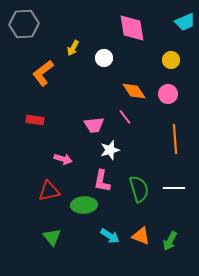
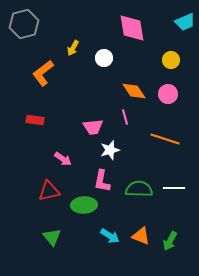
gray hexagon: rotated 12 degrees counterclockwise
pink line: rotated 21 degrees clockwise
pink trapezoid: moved 1 px left, 2 px down
orange line: moved 10 px left; rotated 68 degrees counterclockwise
pink arrow: rotated 18 degrees clockwise
green semicircle: rotated 72 degrees counterclockwise
